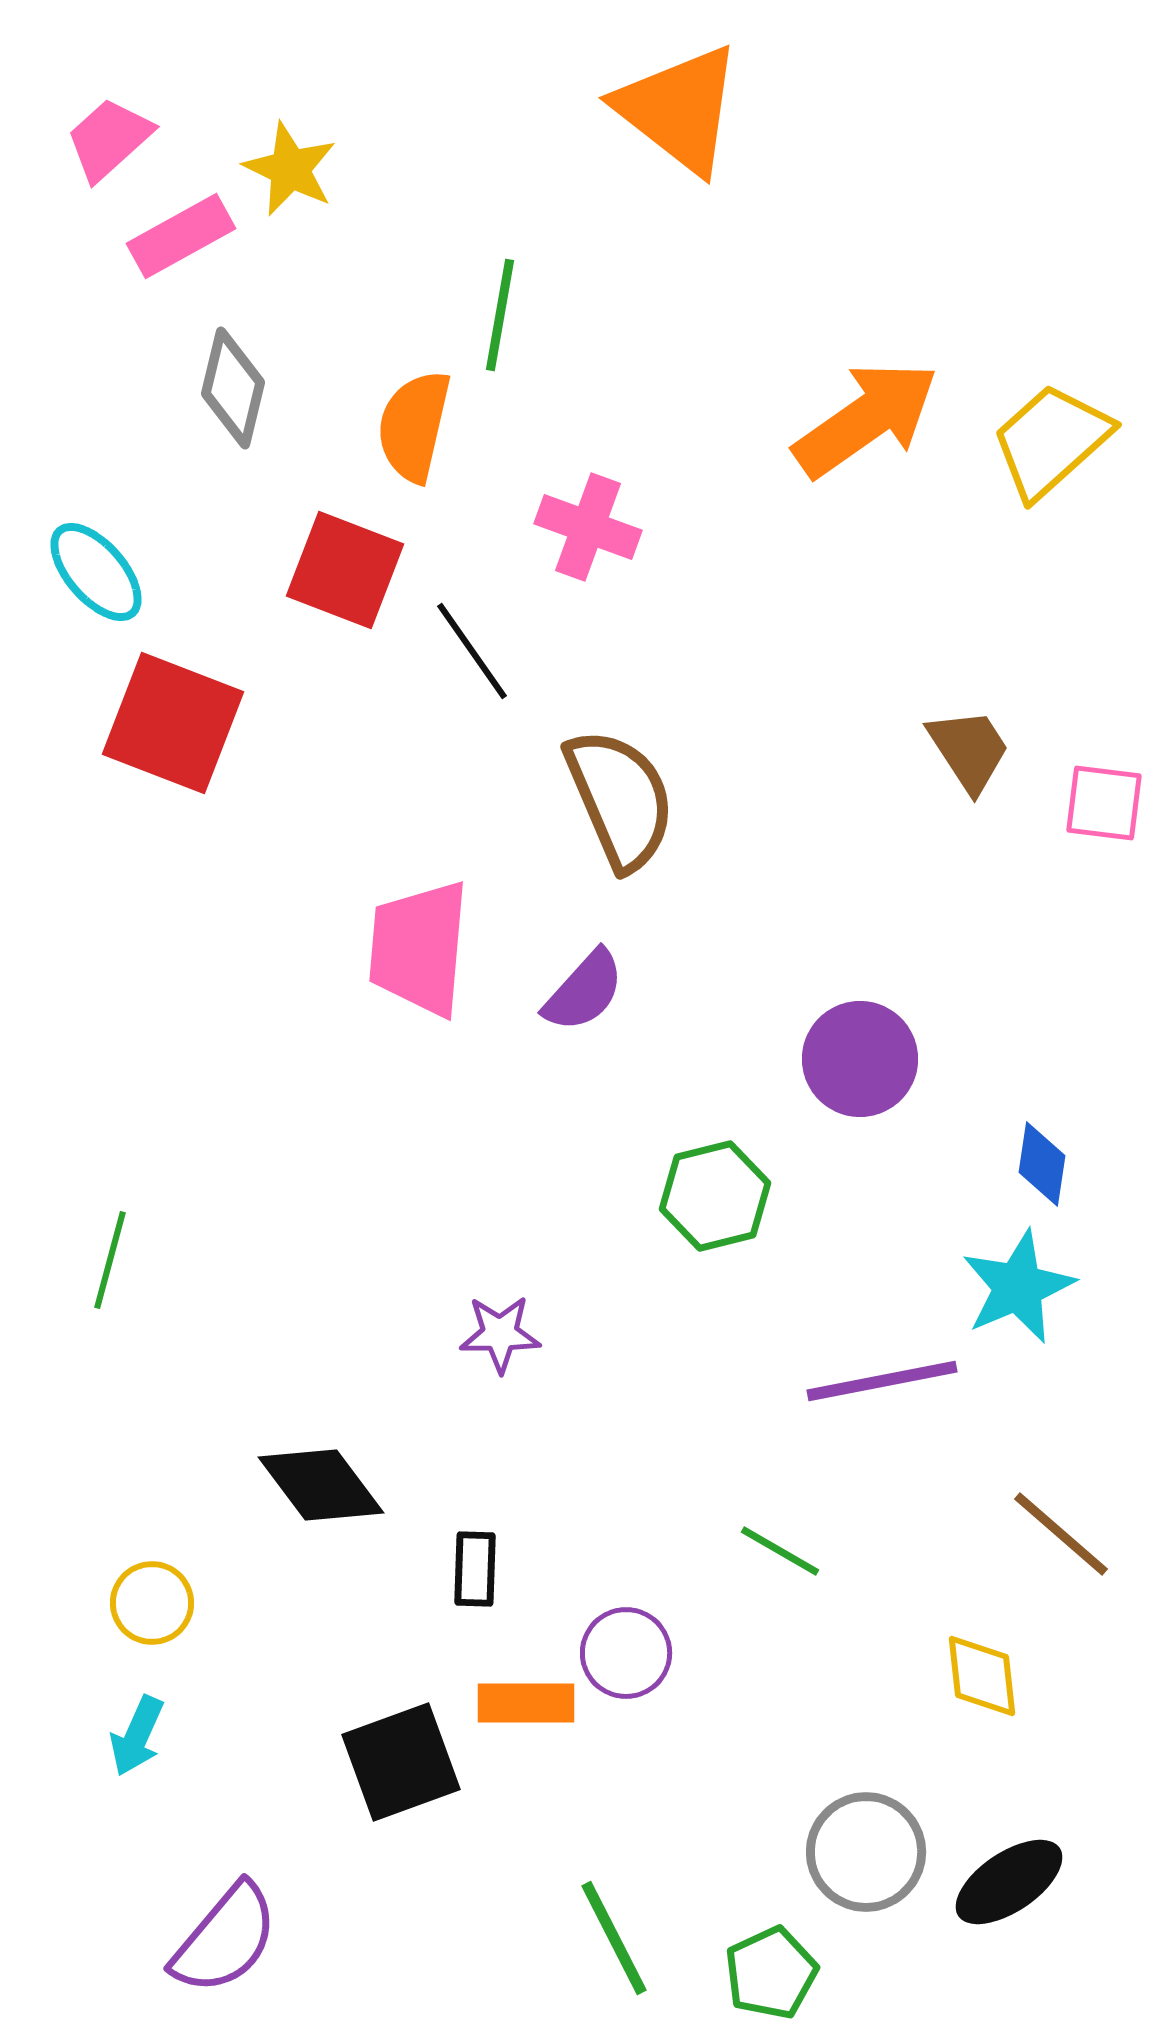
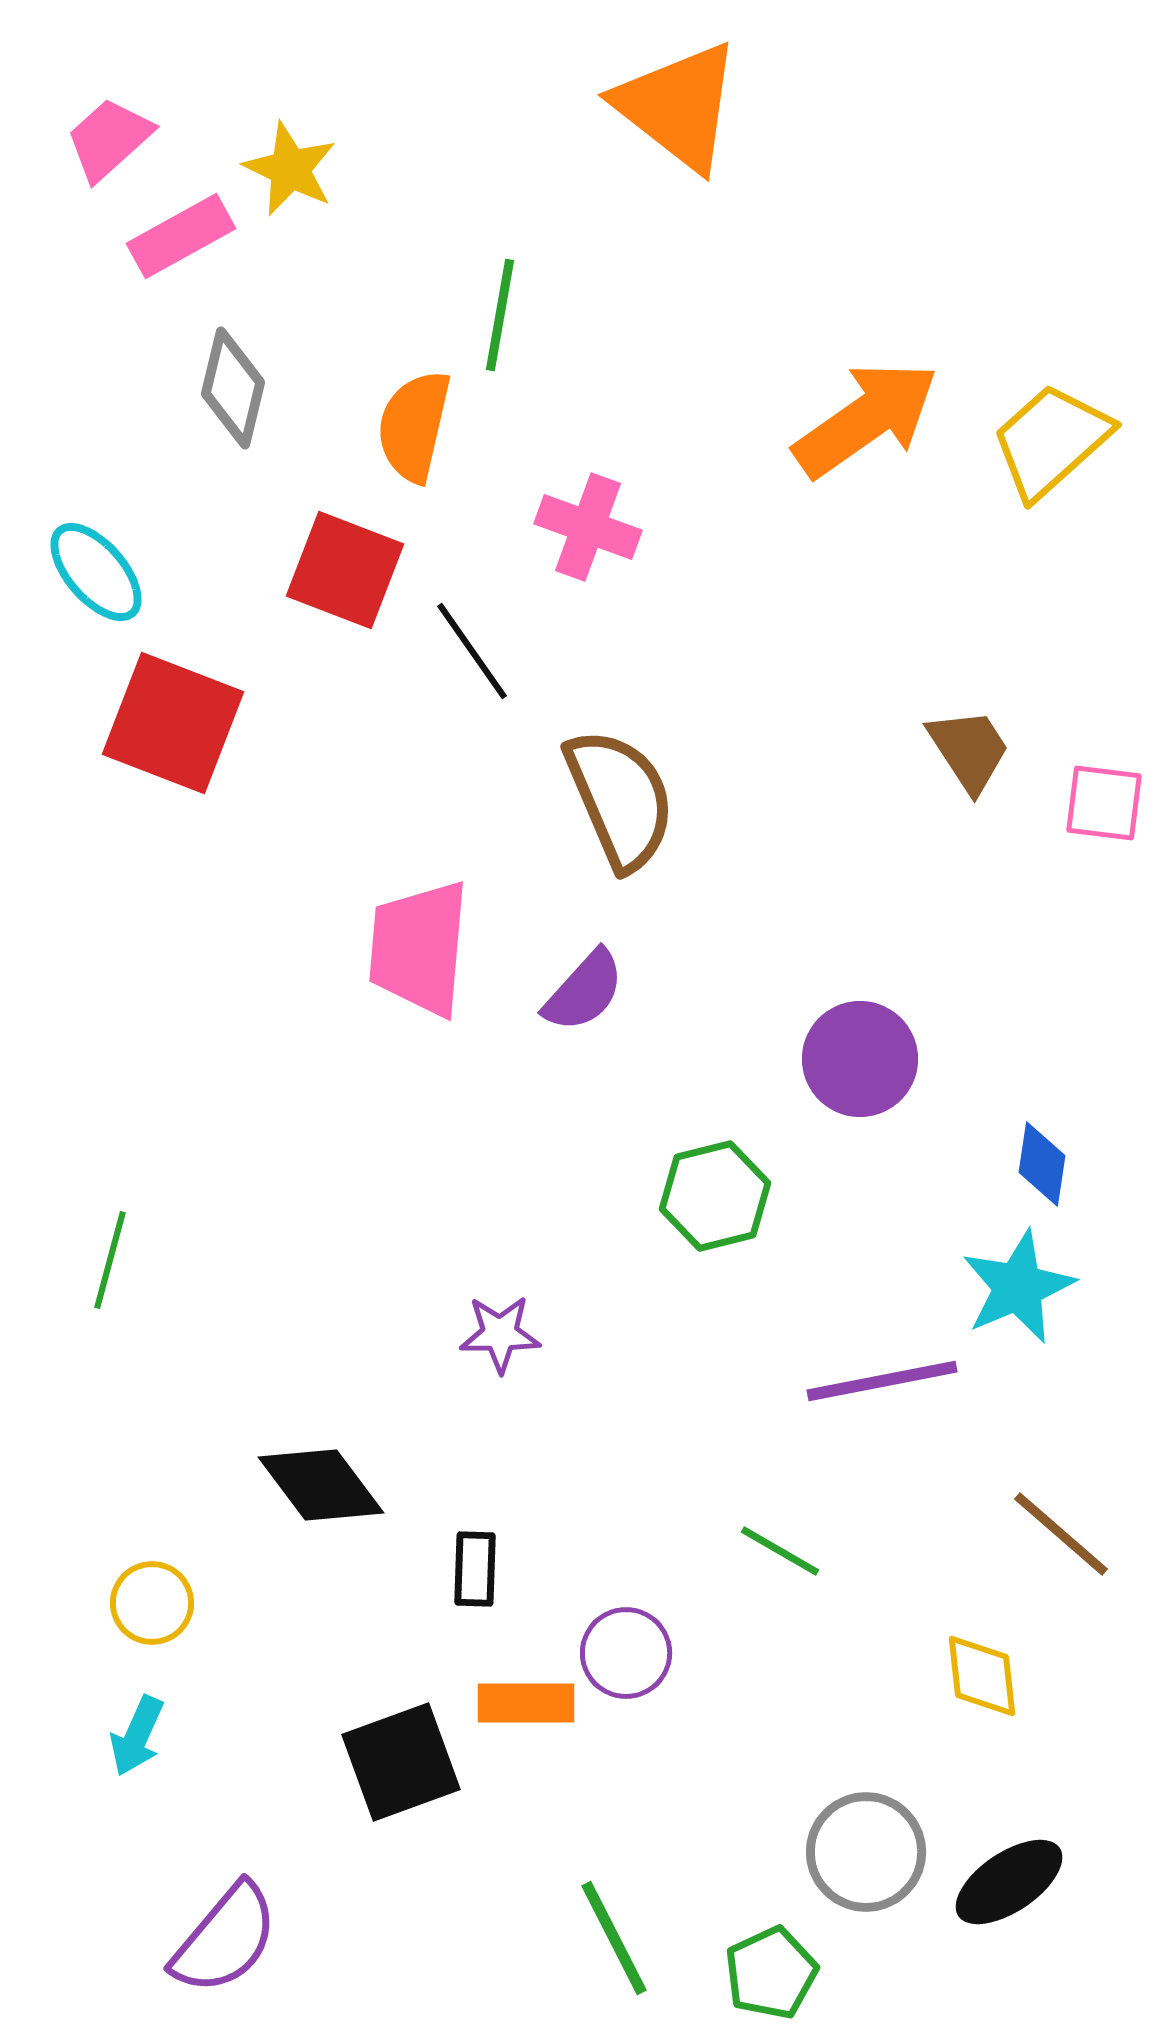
orange triangle at (679, 109): moved 1 px left, 3 px up
